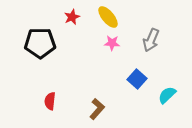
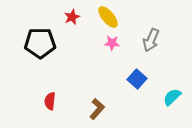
cyan semicircle: moved 5 px right, 2 px down
